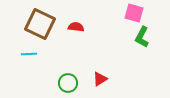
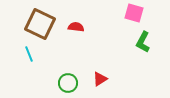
green L-shape: moved 1 px right, 5 px down
cyan line: rotated 70 degrees clockwise
